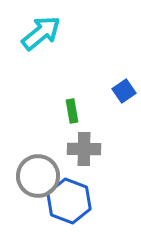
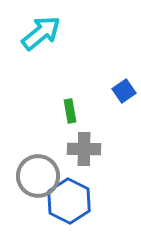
green rectangle: moved 2 px left
blue hexagon: rotated 6 degrees clockwise
